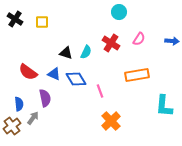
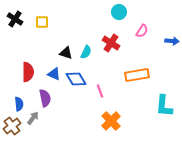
pink semicircle: moved 3 px right, 8 px up
red semicircle: rotated 126 degrees counterclockwise
